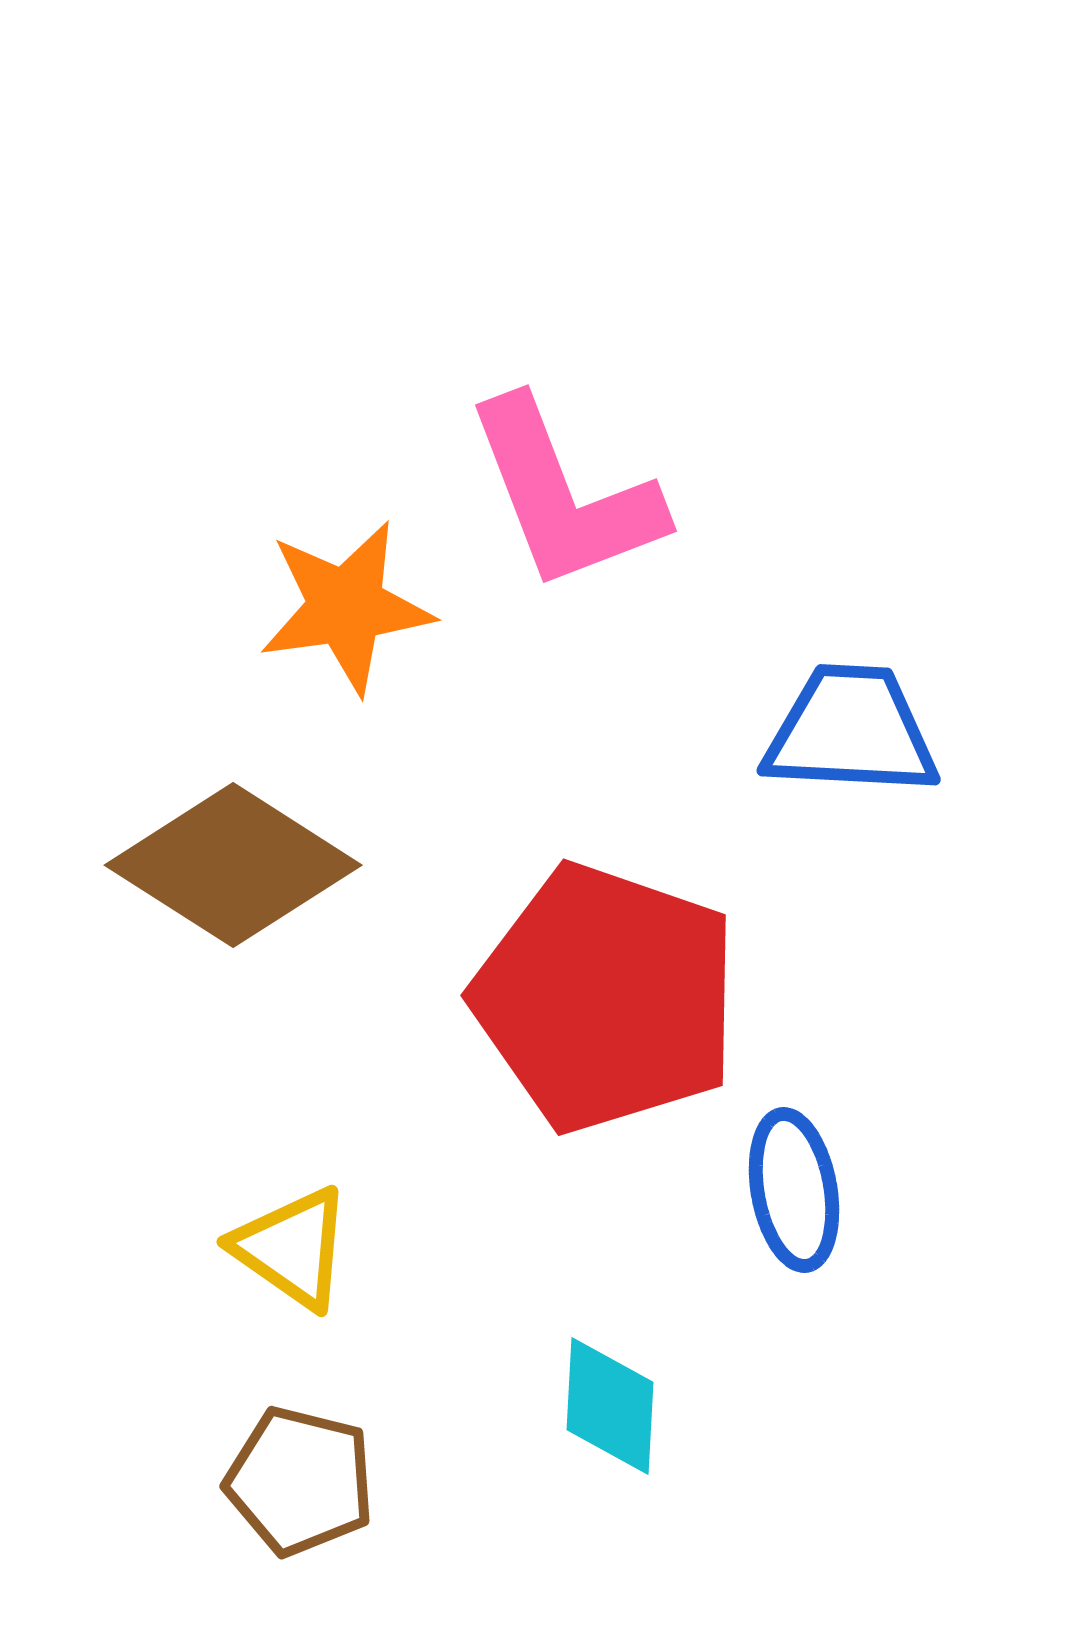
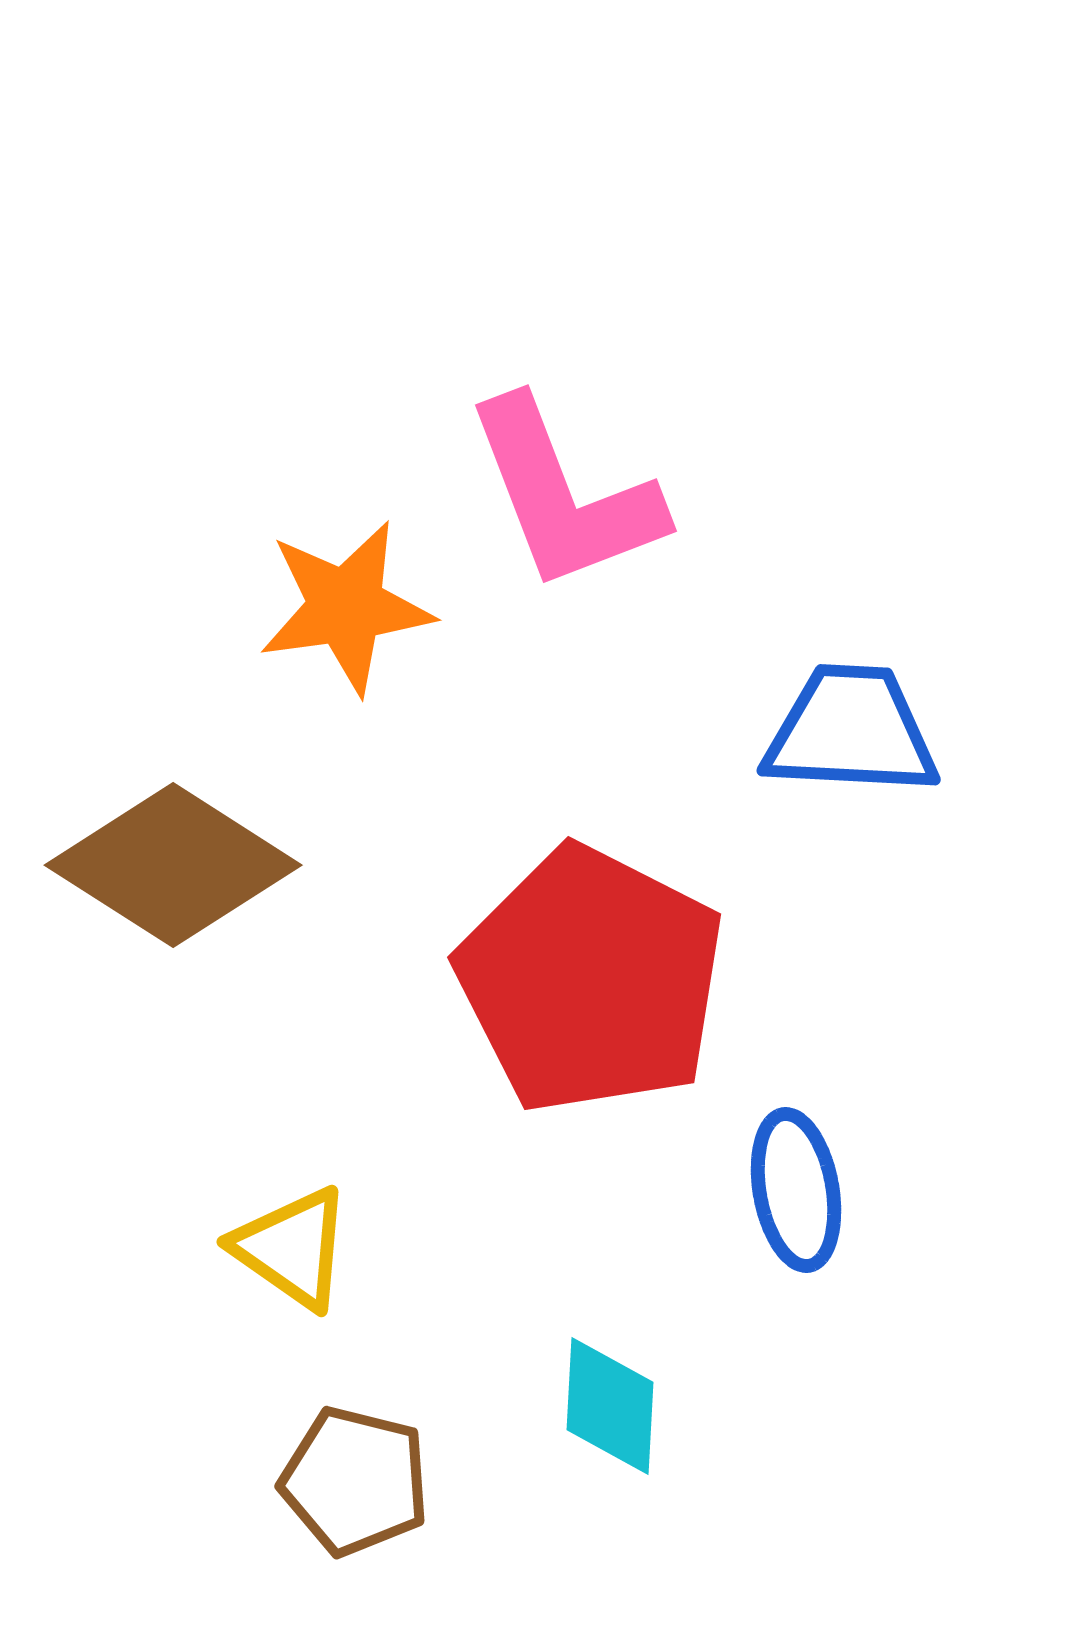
brown diamond: moved 60 px left
red pentagon: moved 15 px left, 18 px up; rotated 8 degrees clockwise
blue ellipse: moved 2 px right
brown pentagon: moved 55 px right
